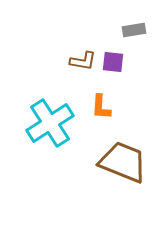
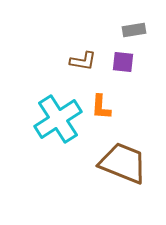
purple square: moved 10 px right
cyan cross: moved 8 px right, 4 px up
brown trapezoid: moved 1 px down
